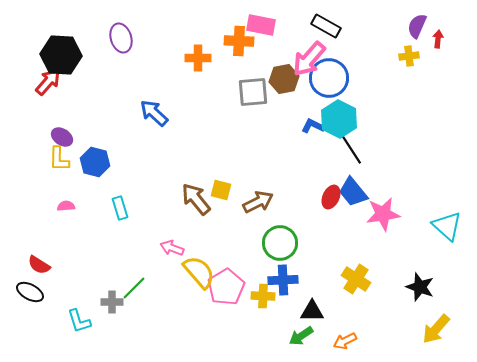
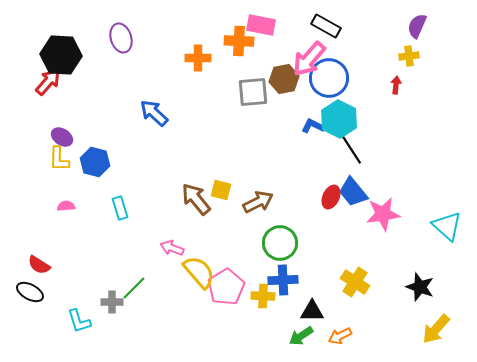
red arrow at (438, 39): moved 42 px left, 46 px down
yellow cross at (356, 279): moved 1 px left, 3 px down
orange arrow at (345, 341): moved 5 px left, 5 px up
